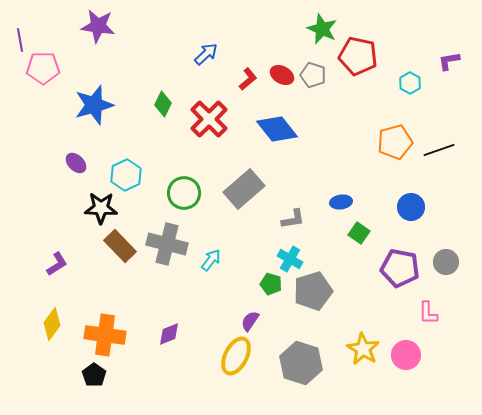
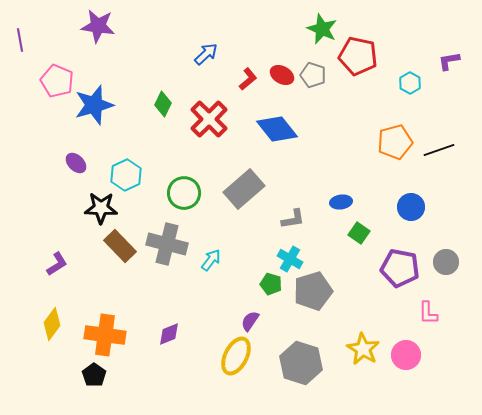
pink pentagon at (43, 68): moved 14 px right, 13 px down; rotated 24 degrees clockwise
